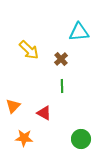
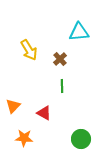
yellow arrow: rotated 15 degrees clockwise
brown cross: moved 1 px left
